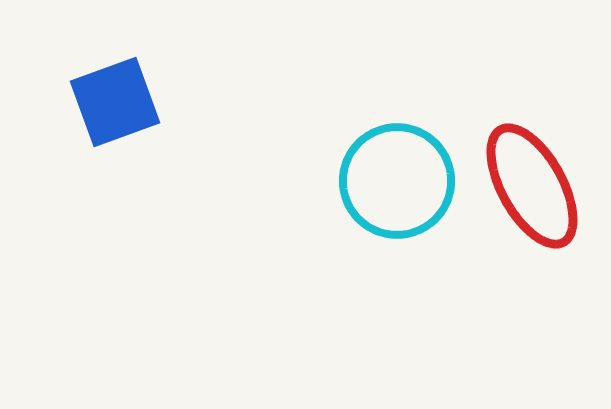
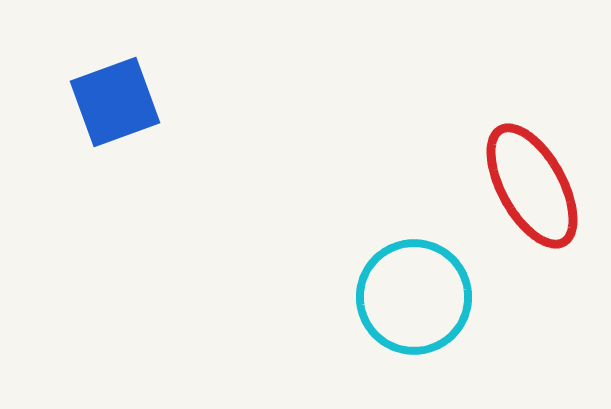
cyan circle: moved 17 px right, 116 px down
